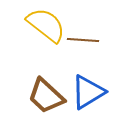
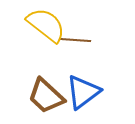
brown line: moved 8 px left
blue triangle: moved 5 px left; rotated 6 degrees counterclockwise
